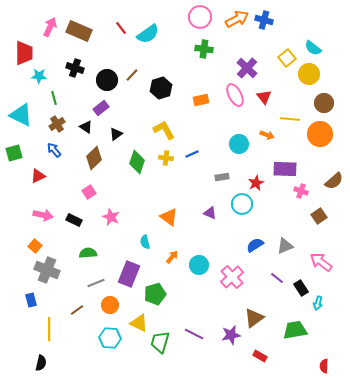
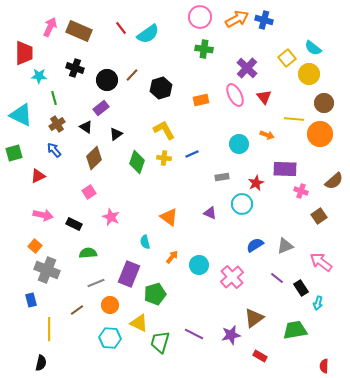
yellow line at (290, 119): moved 4 px right
yellow cross at (166, 158): moved 2 px left
black rectangle at (74, 220): moved 4 px down
